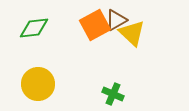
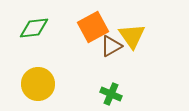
brown triangle: moved 5 px left, 26 px down
orange square: moved 2 px left, 2 px down
yellow triangle: moved 3 px down; rotated 12 degrees clockwise
green cross: moved 2 px left
